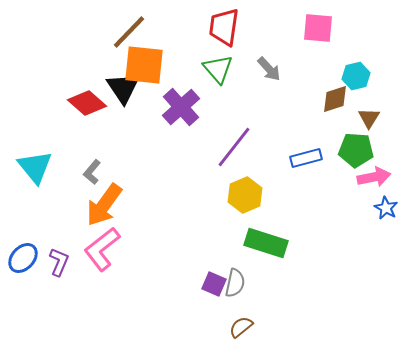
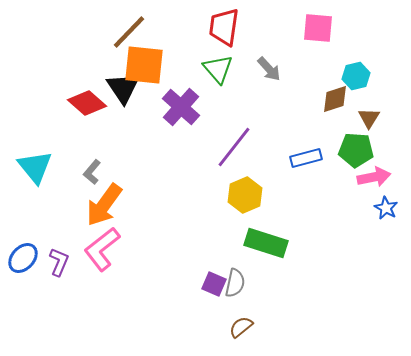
purple cross: rotated 6 degrees counterclockwise
